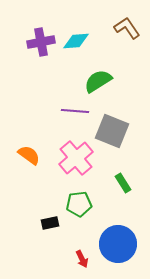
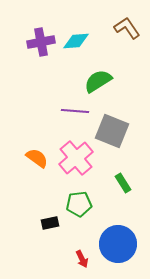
orange semicircle: moved 8 px right, 3 px down
